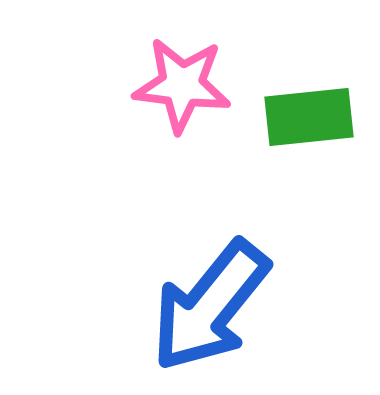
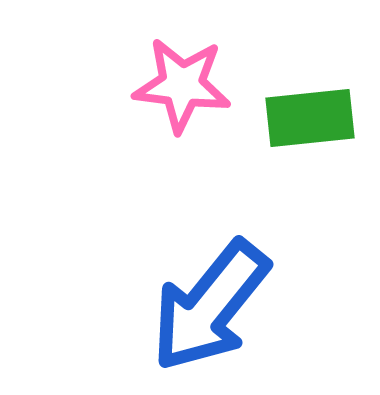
green rectangle: moved 1 px right, 1 px down
